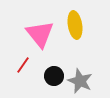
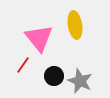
pink triangle: moved 1 px left, 4 px down
